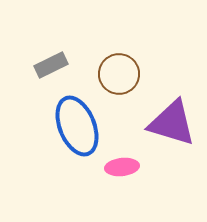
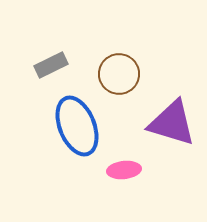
pink ellipse: moved 2 px right, 3 px down
